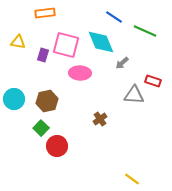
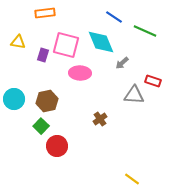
green square: moved 2 px up
